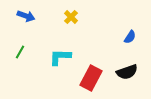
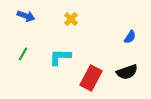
yellow cross: moved 2 px down
green line: moved 3 px right, 2 px down
